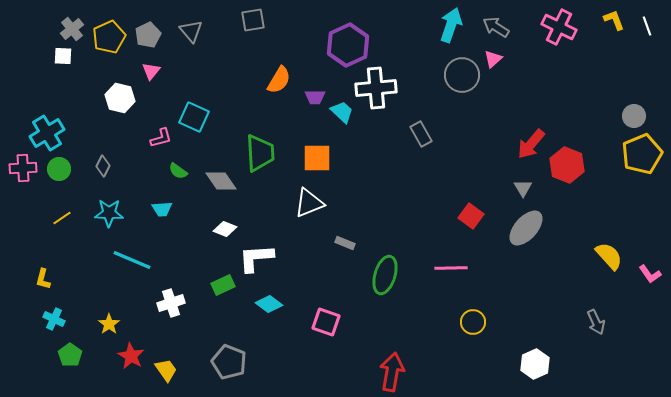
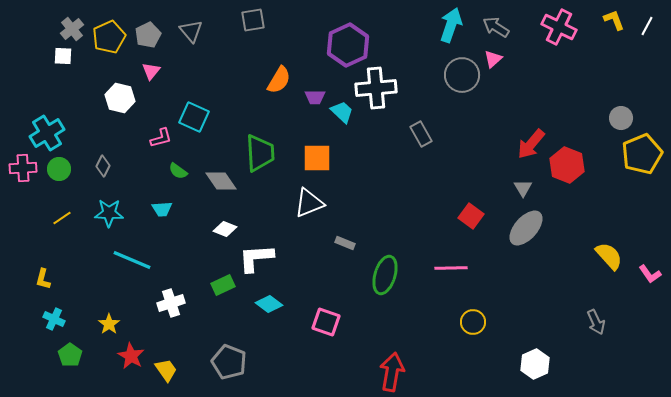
white line at (647, 26): rotated 48 degrees clockwise
gray circle at (634, 116): moved 13 px left, 2 px down
